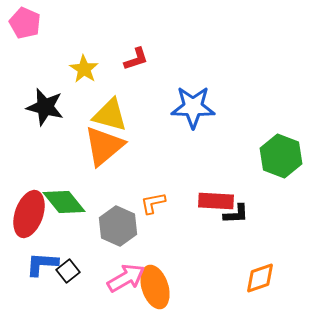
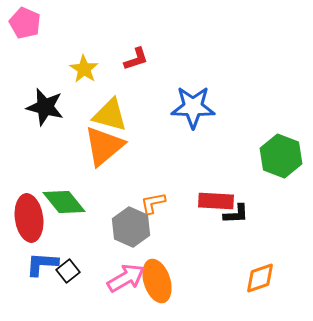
red ellipse: moved 4 px down; rotated 27 degrees counterclockwise
gray hexagon: moved 13 px right, 1 px down
orange ellipse: moved 2 px right, 6 px up
